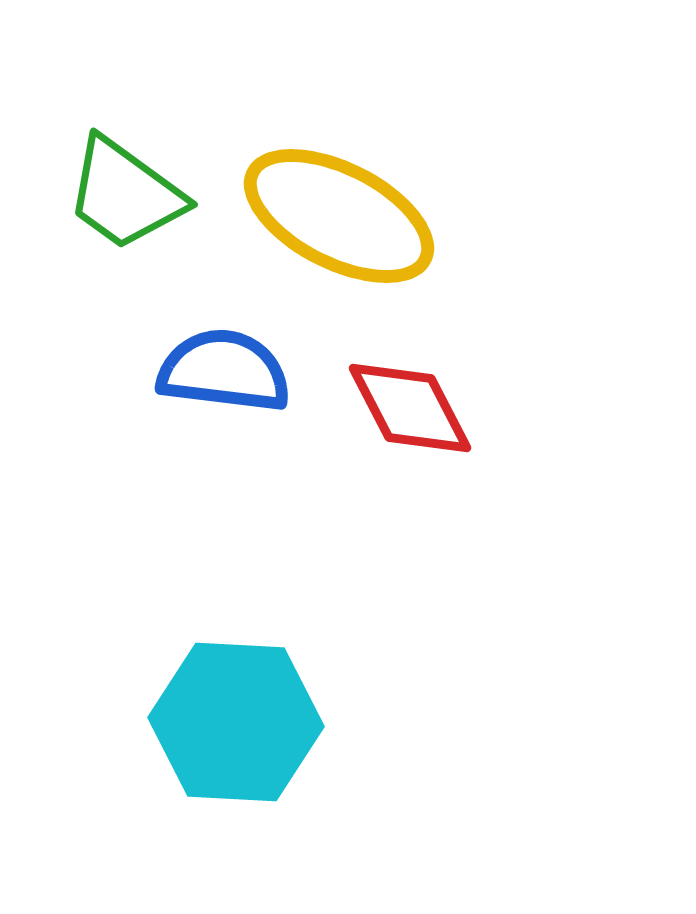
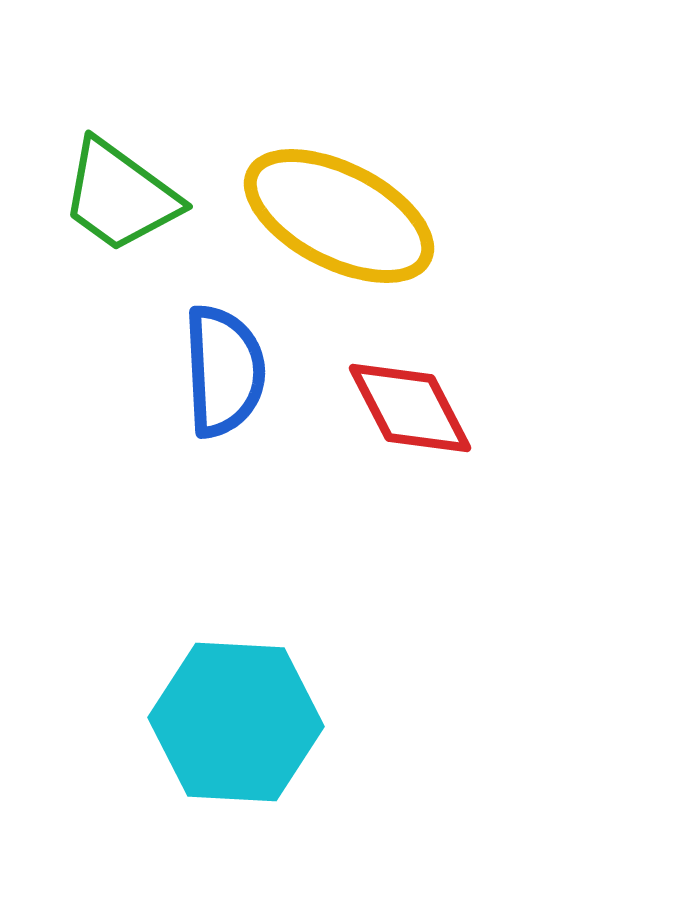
green trapezoid: moved 5 px left, 2 px down
blue semicircle: rotated 80 degrees clockwise
